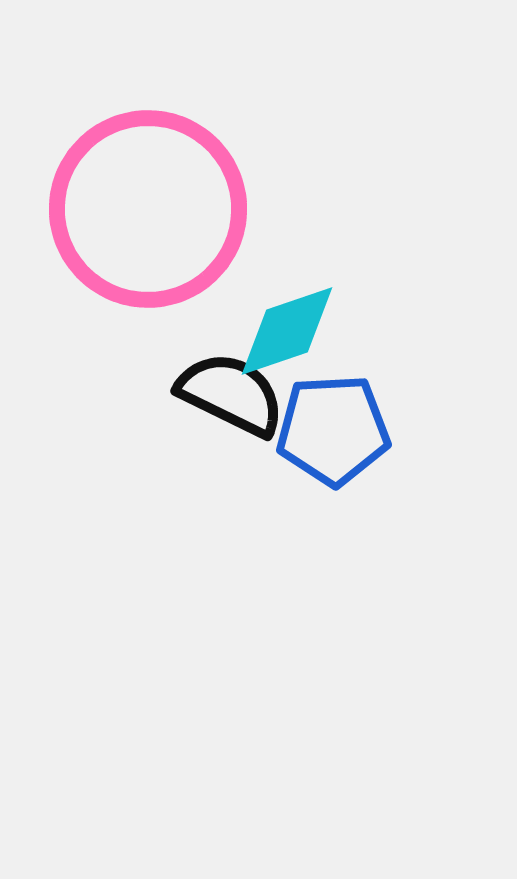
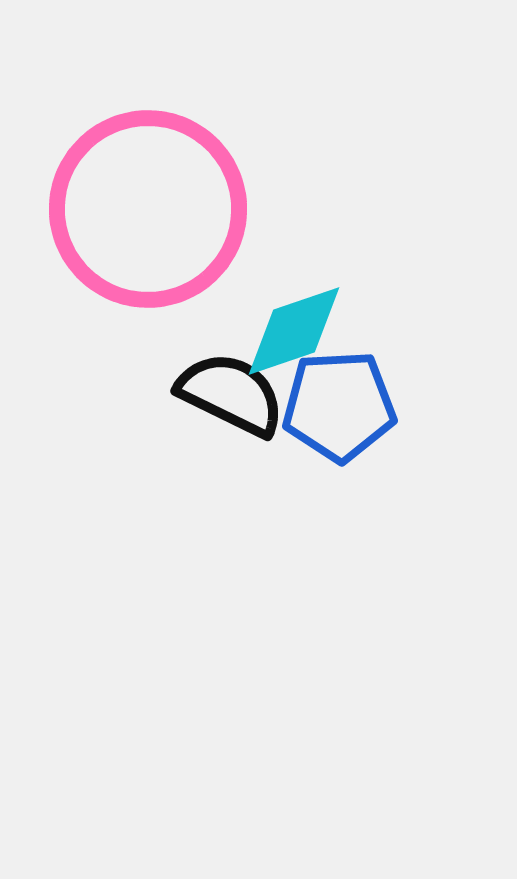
cyan diamond: moved 7 px right
blue pentagon: moved 6 px right, 24 px up
